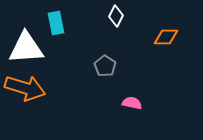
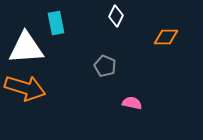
gray pentagon: rotated 10 degrees counterclockwise
